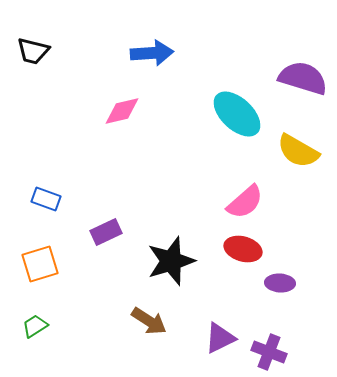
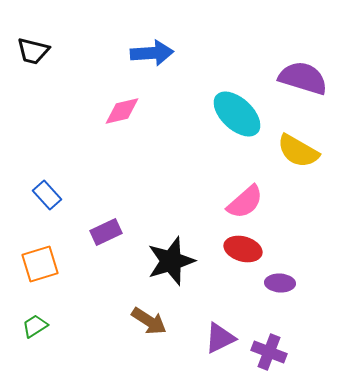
blue rectangle: moved 1 px right, 4 px up; rotated 28 degrees clockwise
